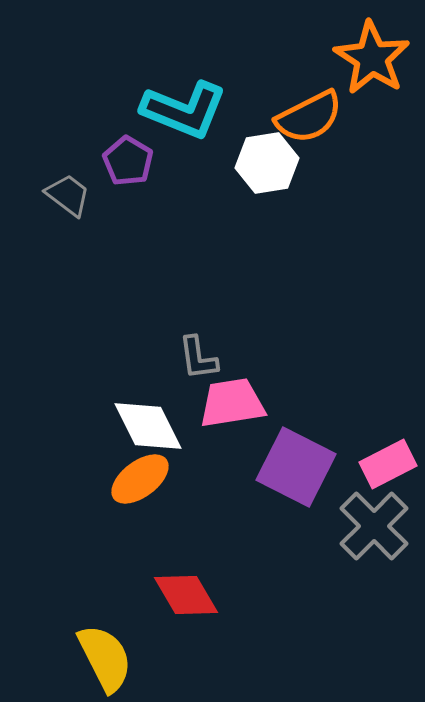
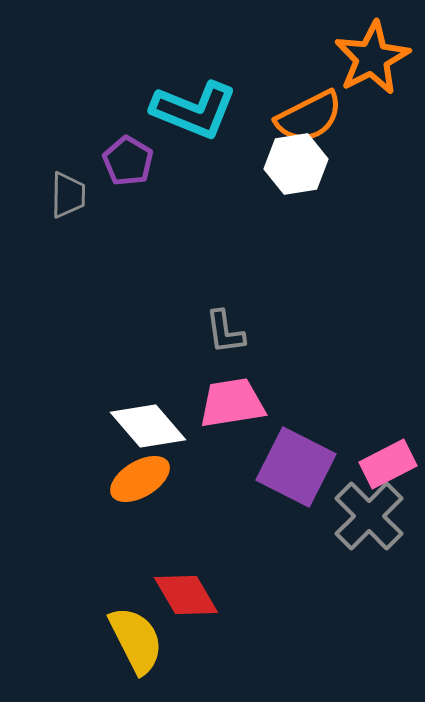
orange star: rotated 12 degrees clockwise
cyan L-shape: moved 10 px right
white hexagon: moved 29 px right, 1 px down
gray trapezoid: rotated 54 degrees clockwise
gray L-shape: moved 27 px right, 26 px up
white diamond: rotated 14 degrees counterclockwise
orange ellipse: rotated 6 degrees clockwise
gray cross: moved 5 px left, 10 px up
yellow semicircle: moved 31 px right, 18 px up
